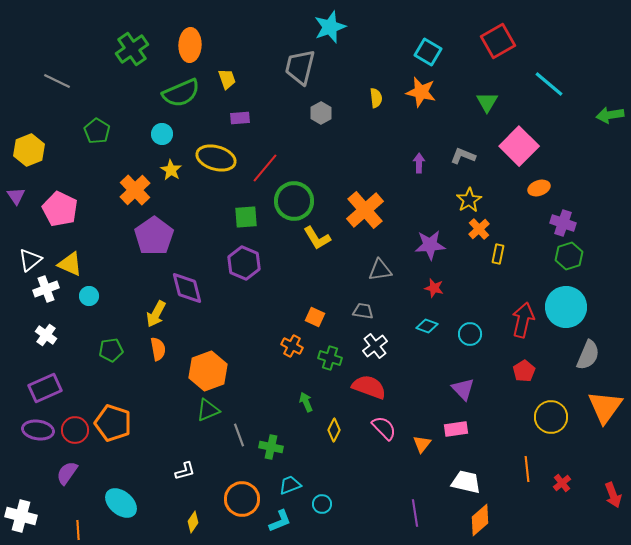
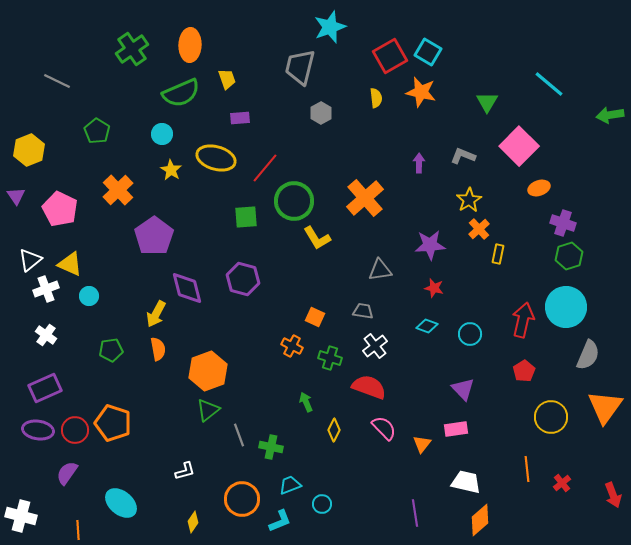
red square at (498, 41): moved 108 px left, 15 px down
orange cross at (135, 190): moved 17 px left
orange cross at (365, 210): moved 12 px up
purple hexagon at (244, 263): moved 1 px left, 16 px down; rotated 8 degrees counterclockwise
green triangle at (208, 410): rotated 15 degrees counterclockwise
